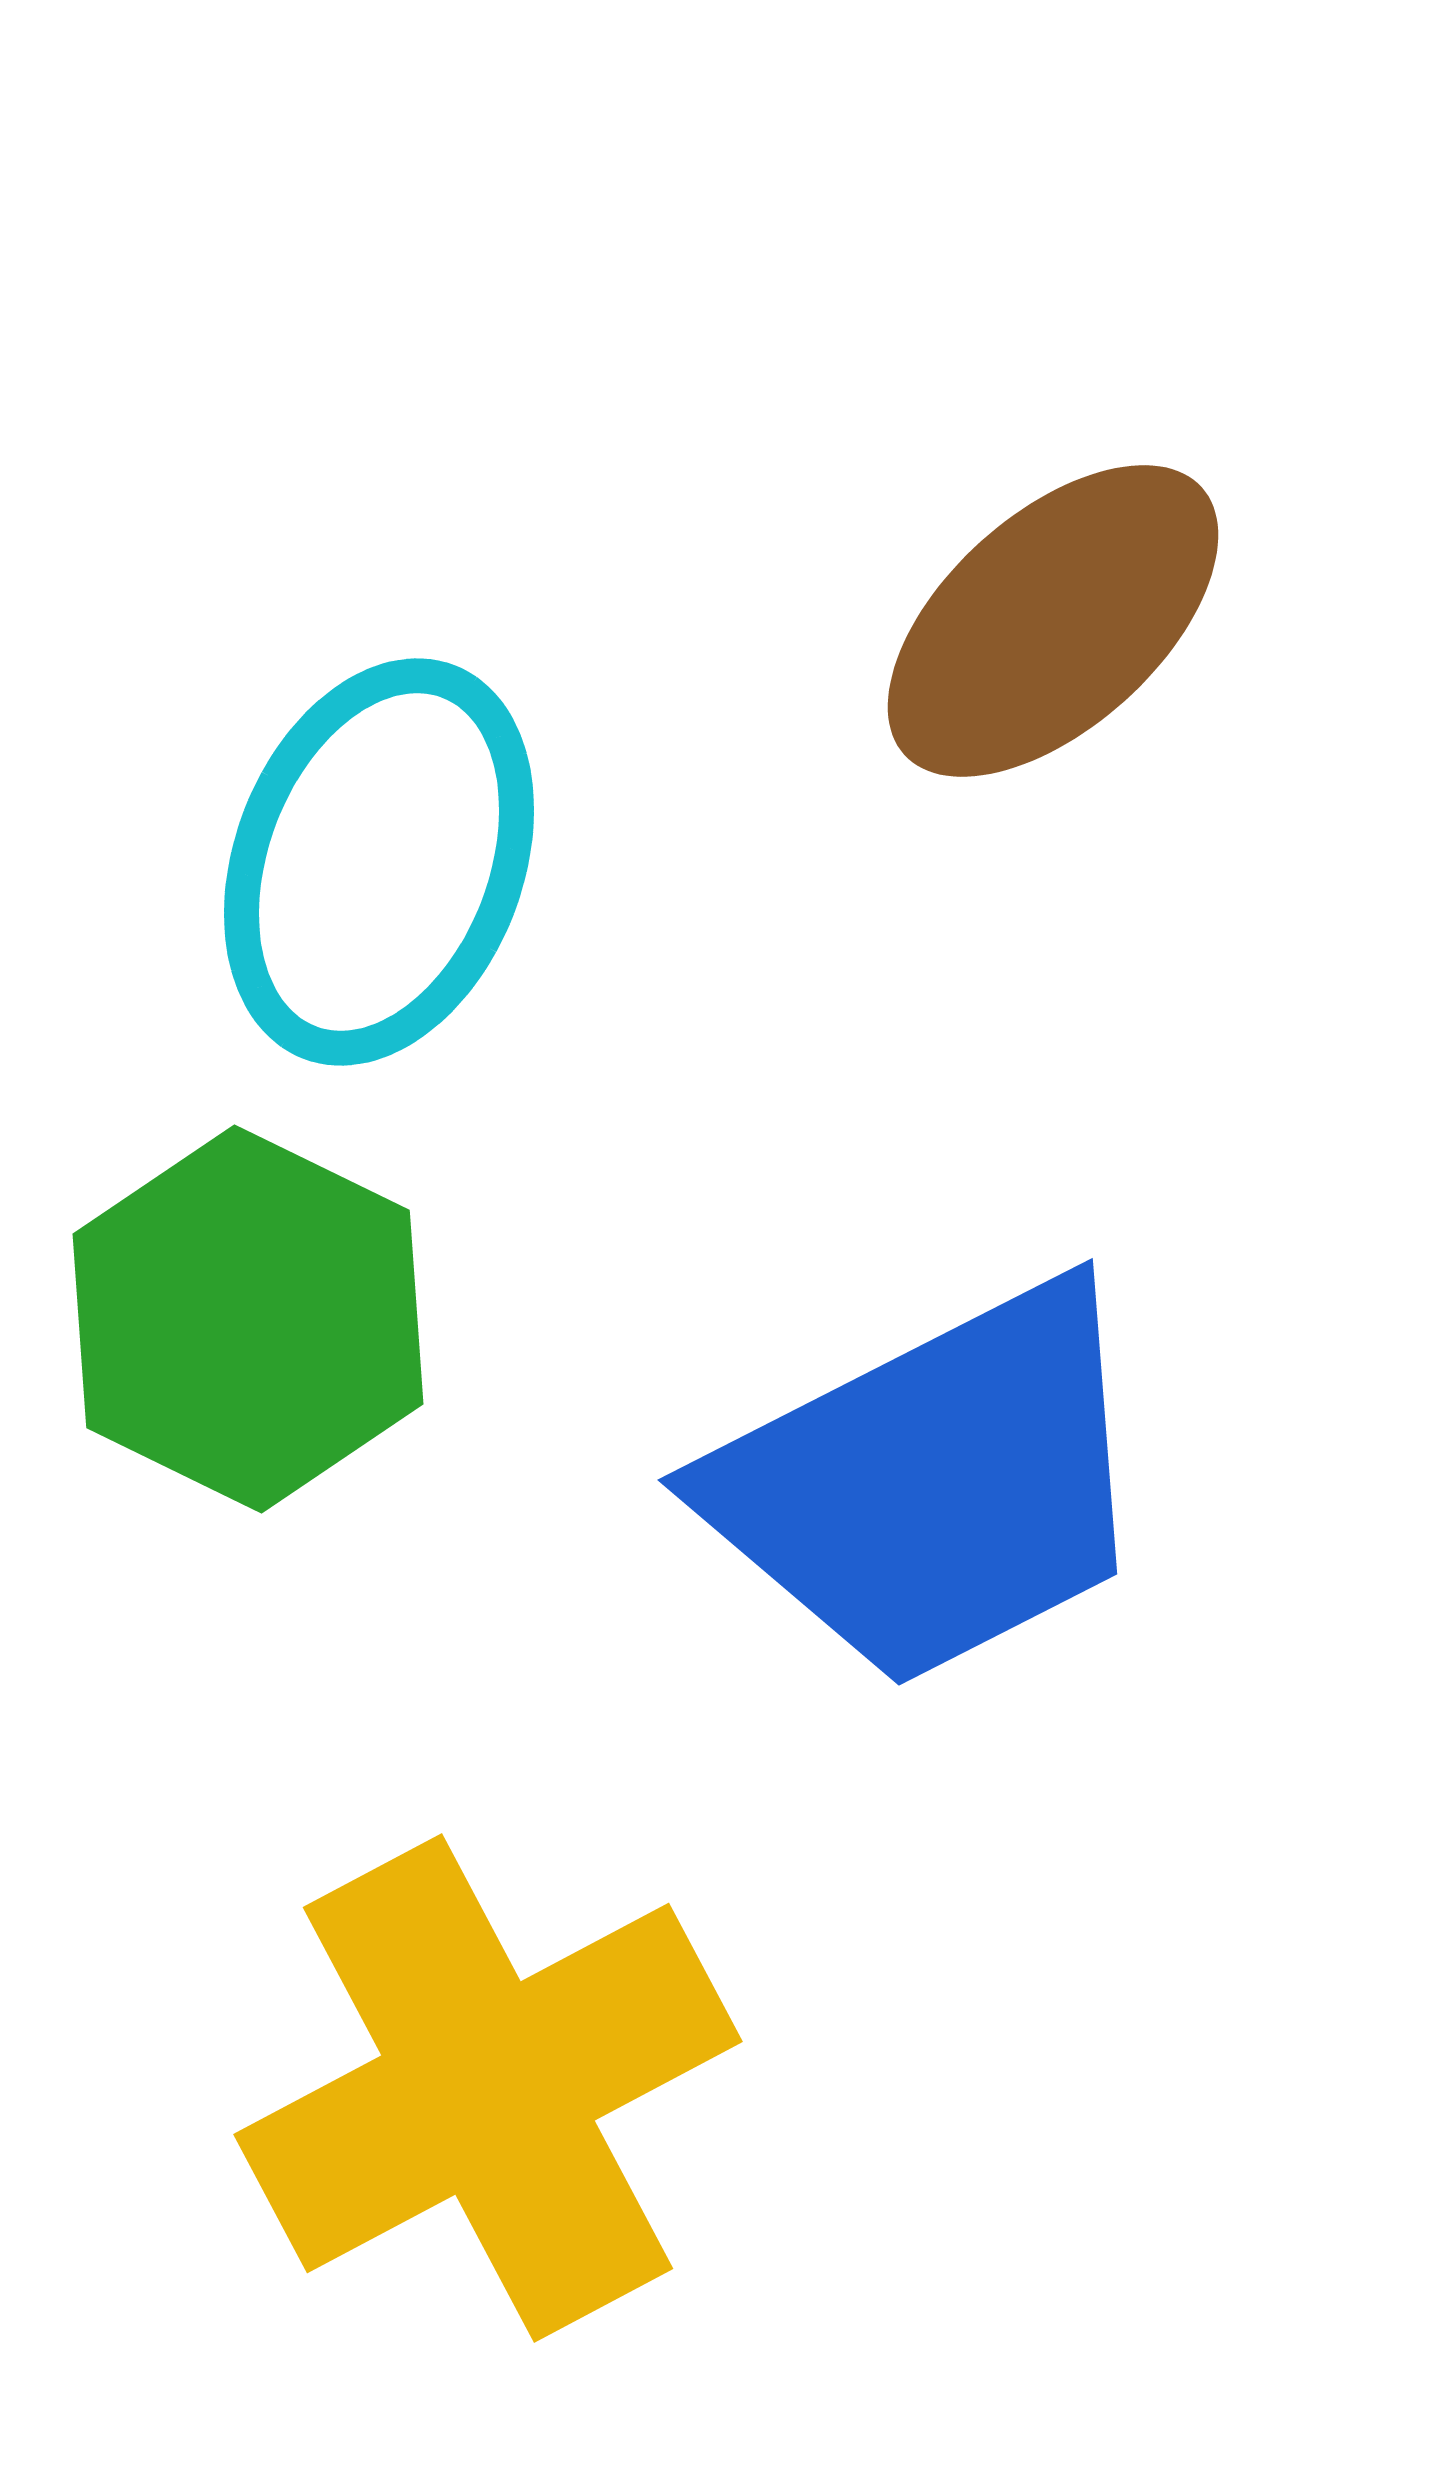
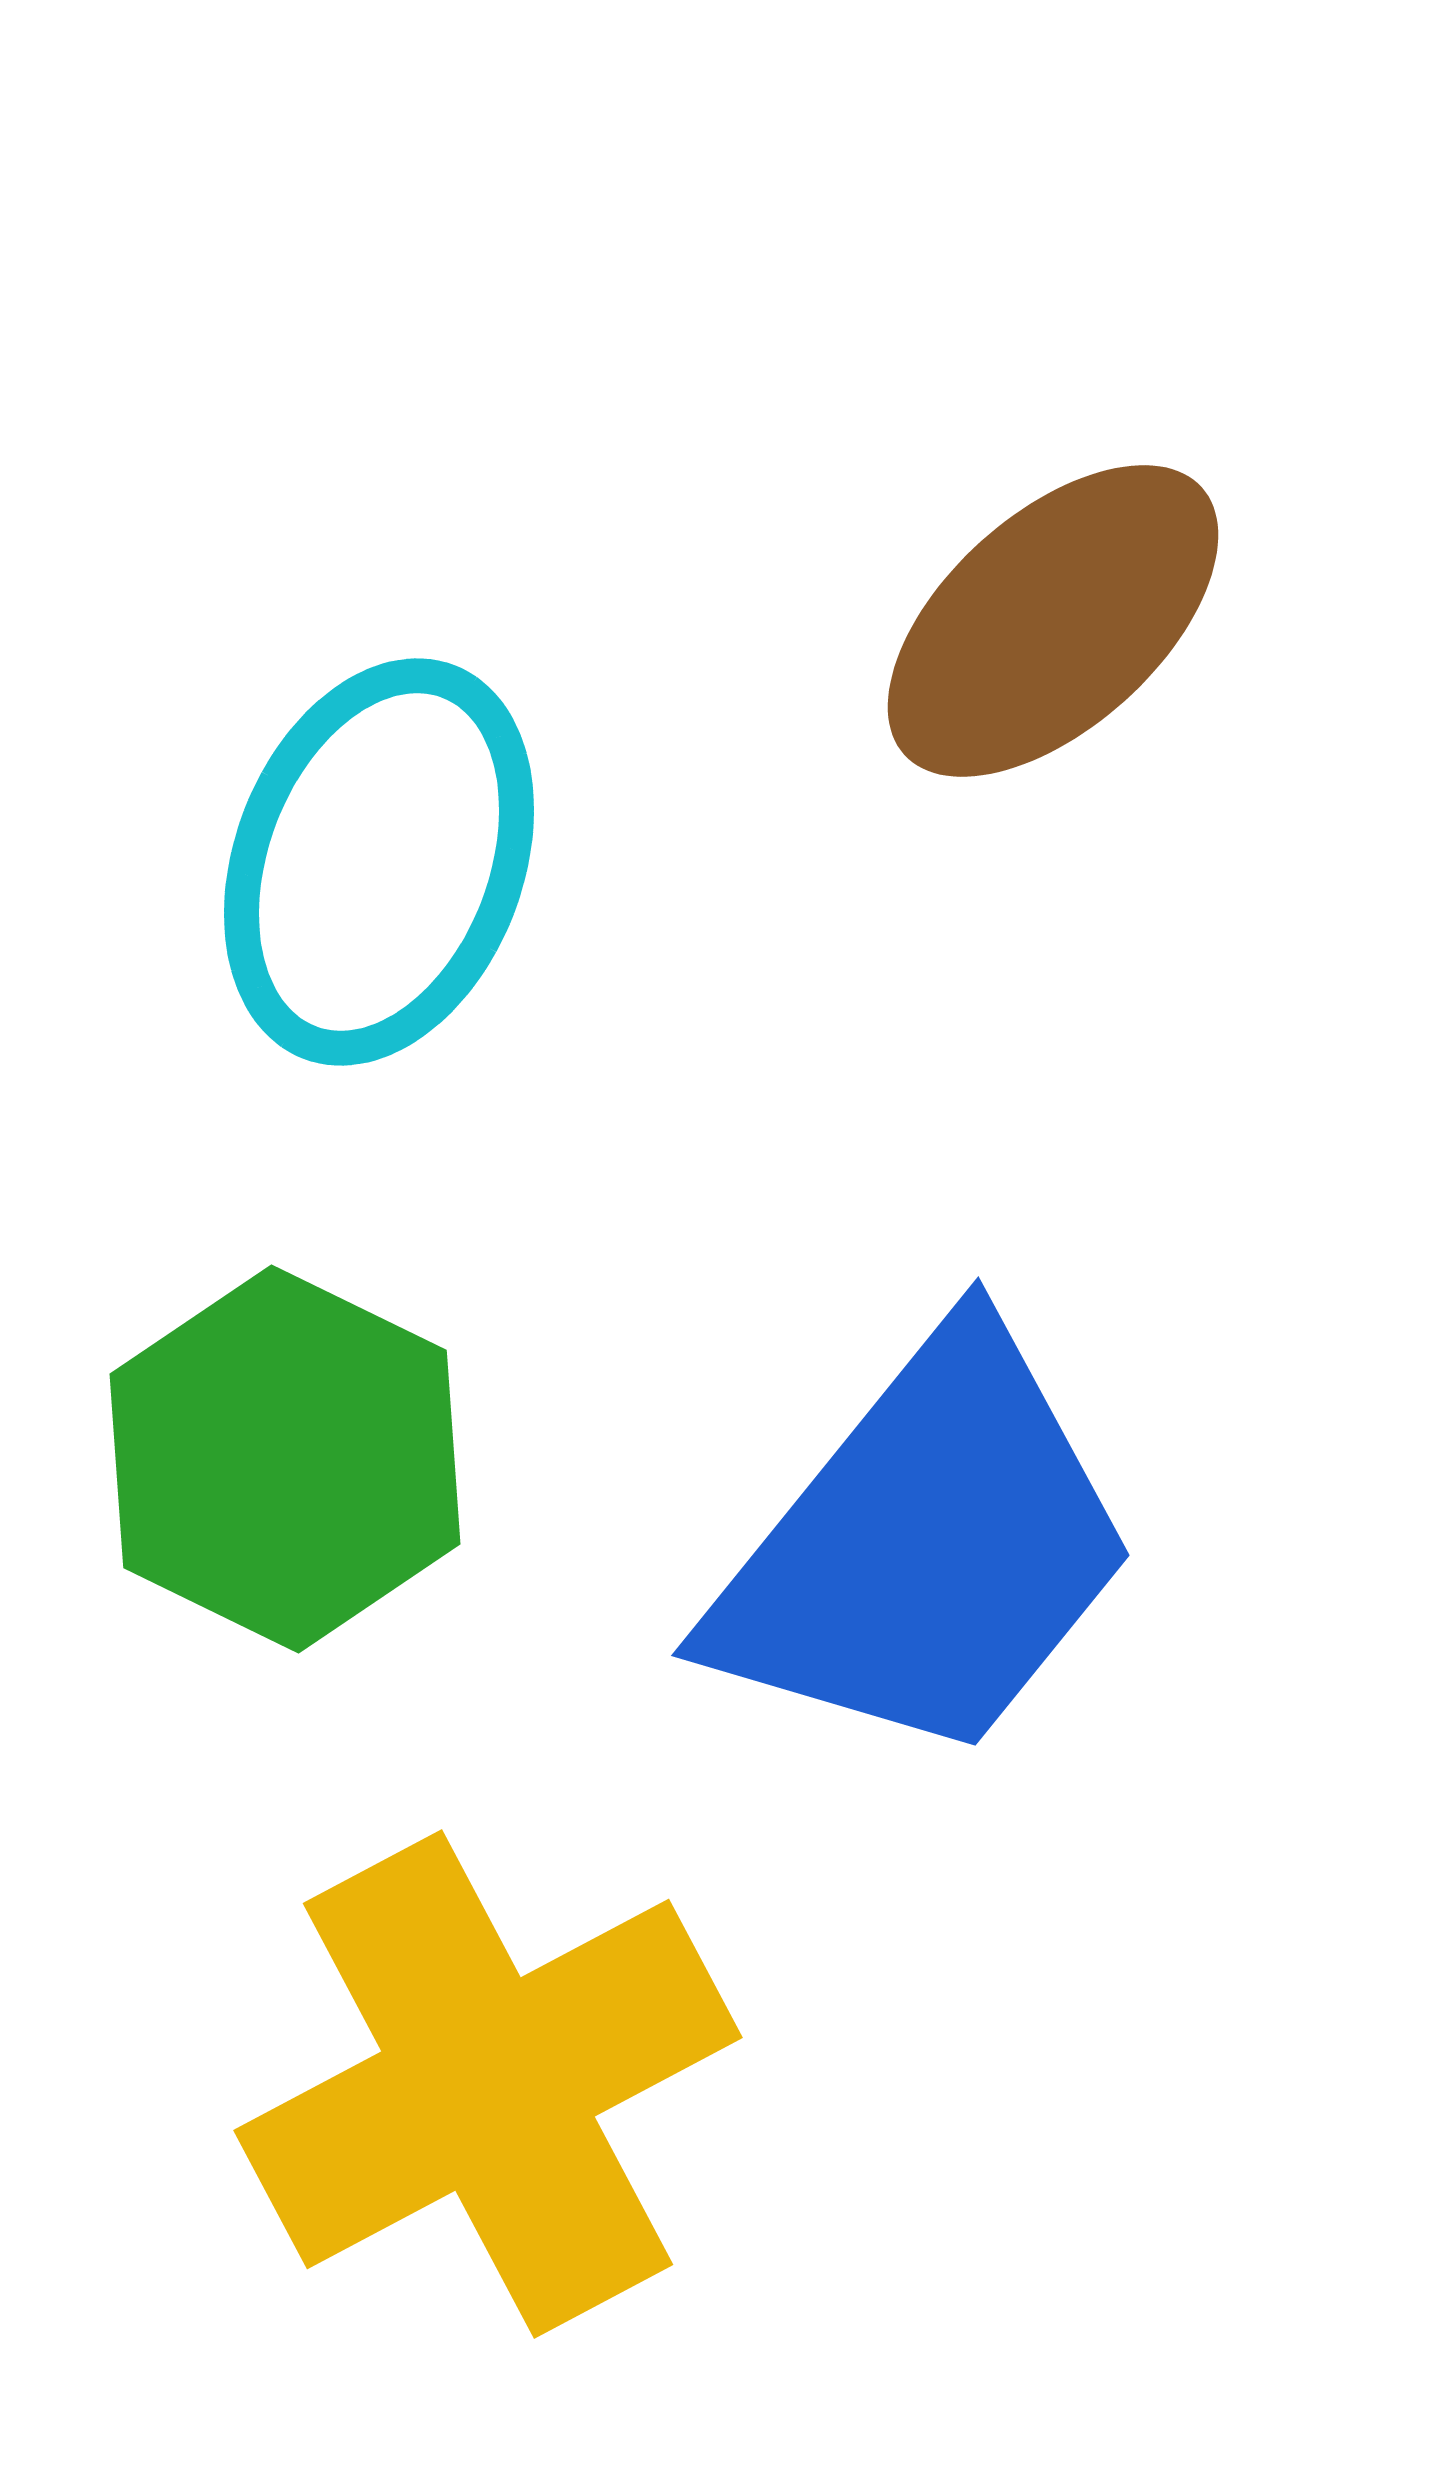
green hexagon: moved 37 px right, 140 px down
blue trapezoid: moved 8 px left, 63 px down; rotated 24 degrees counterclockwise
yellow cross: moved 4 px up
